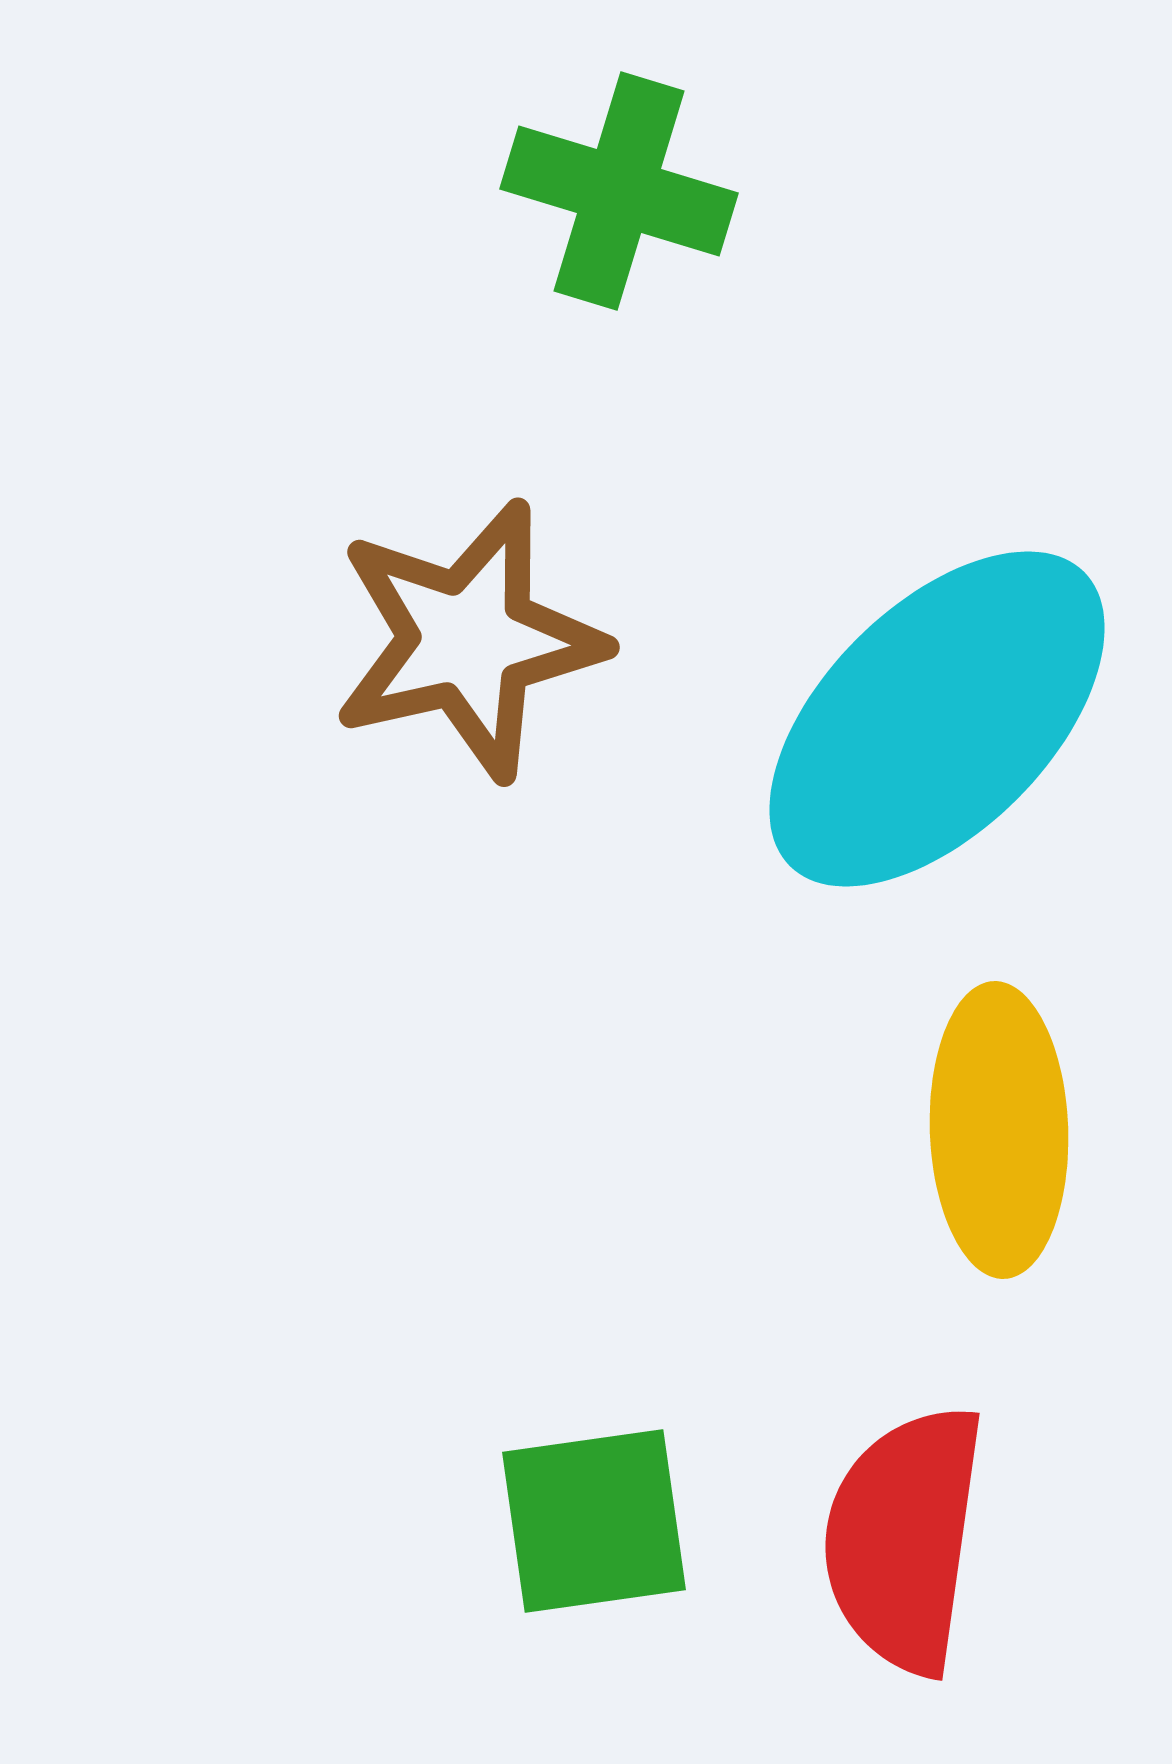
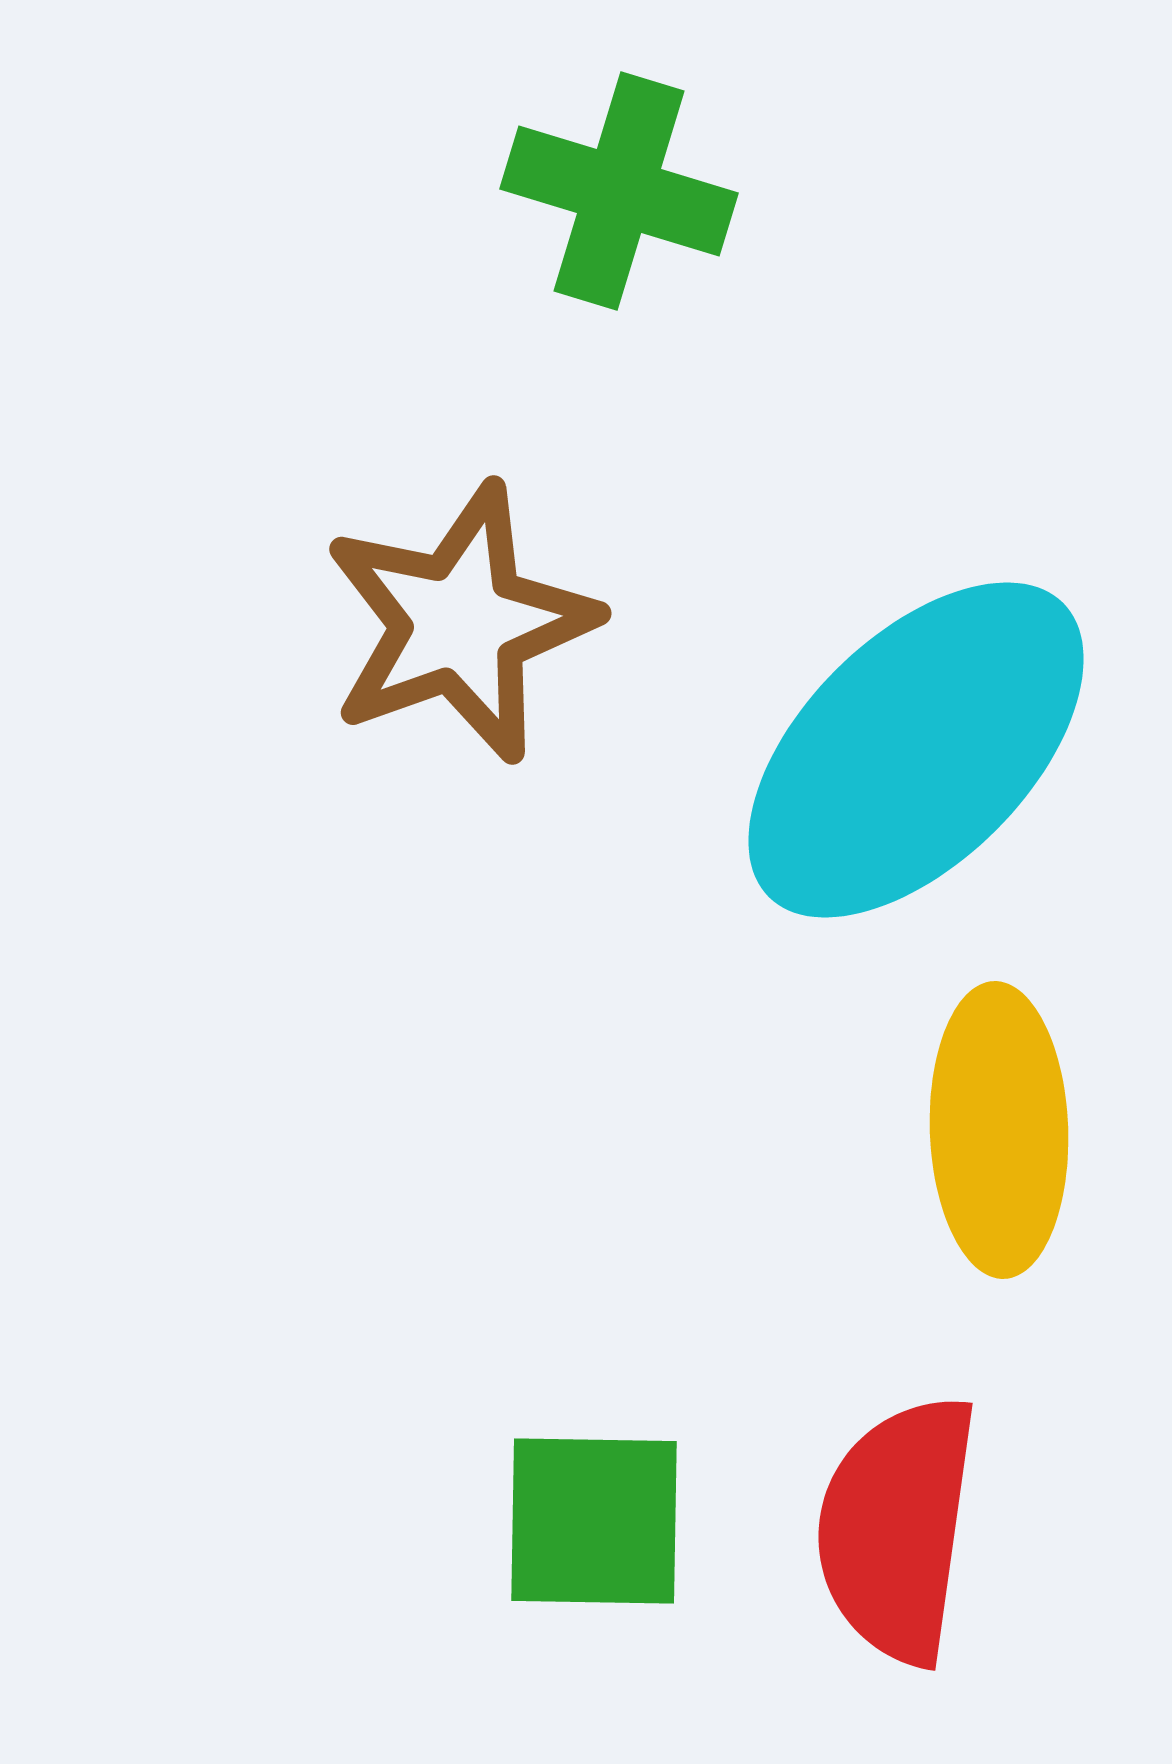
brown star: moved 8 px left, 17 px up; rotated 7 degrees counterclockwise
cyan ellipse: moved 21 px left, 31 px down
green square: rotated 9 degrees clockwise
red semicircle: moved 7 px left, 10 px up
